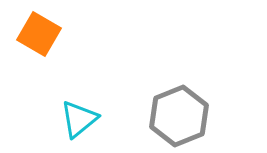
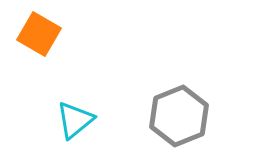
cyan triangle: moved 4 px left, 1 px down
